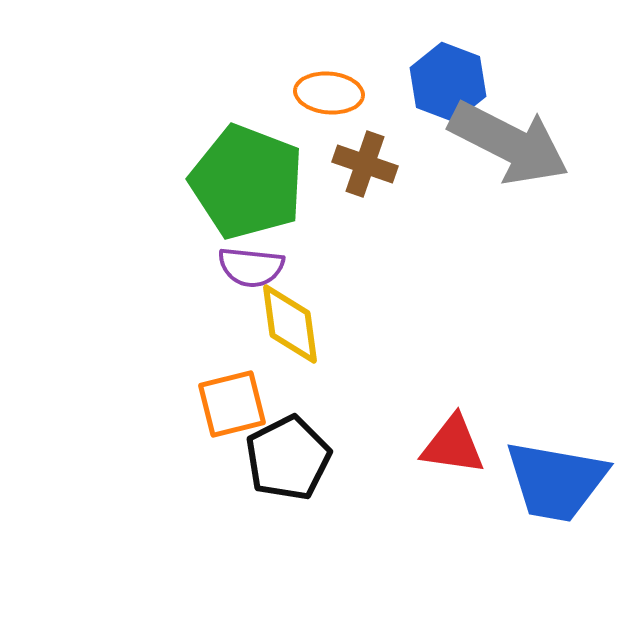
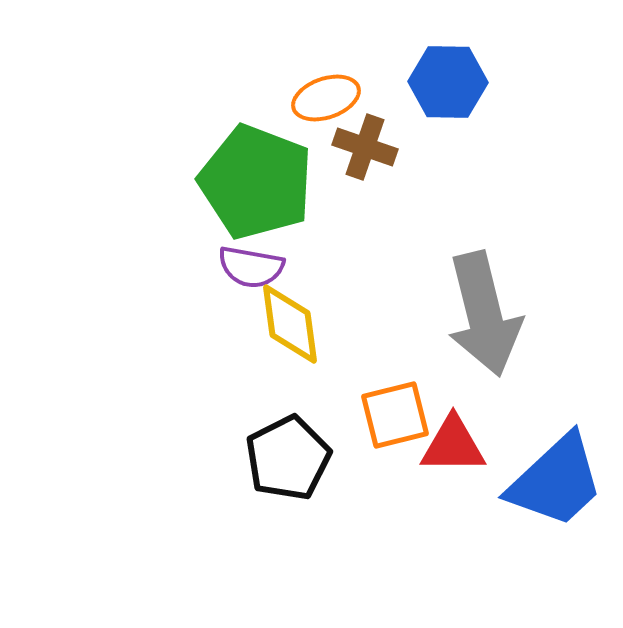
blue hexagon: rotated 20 degrees counterclockwise
orange ellipse: moved 3 px left, 5 px down; rotated 24 degrees counterclockwise
gray arrow: moved 25 px left, 171 px down; rotated 49 degrees clockwise
brown cross: moved 17 px up
green pentagon: moved 9 px right
purple semicircle: rotated 4 degrees clockwise
orange square: moved 163 px right, 11 px down
red triangle: rotated 8 degrees counterclockwise
blue trapezoid: rotated 53 degrees counterclockwise
